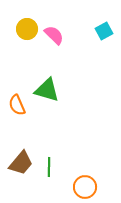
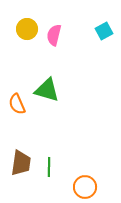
pink semicircle: rotated 120 degrees counterclockwise
orange semicircle: moved 1 px up
brown trapezoid: rotated 32 degrees counterclockwise
